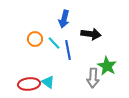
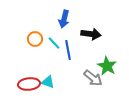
gray arrow: rotated 54 degrees counterclockwise
cyan triangle: rotated 16 degrees counterclockwise
